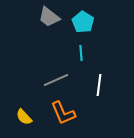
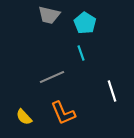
gray trapezoid: moved 2 px up; rotated 25 degrees counterclockwise
cyan pentagon: moved 2 px right, 1 px down
cyan line: rotated 14 degrees counterclockwise
gray line: moved 4 px left, 3 px up
white line: moved 13 px right, 6 px down; rotated 25 degrees counterclockwise
